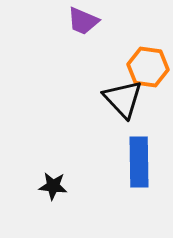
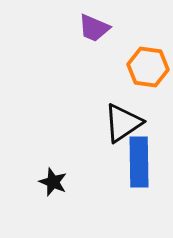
purple trapezoid: moved 11 px right, 7 px down
black triangle: moved 24 px down; rotated 39 degrees clockwise
black star: moved 4 px up; rotated 16 degrees clockwise
